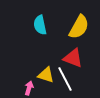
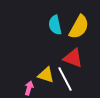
cyan semicircle: moved 15 px right
